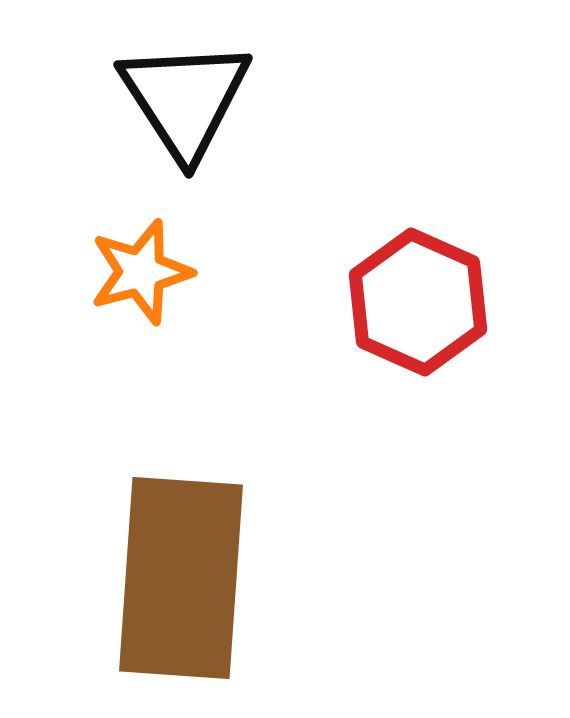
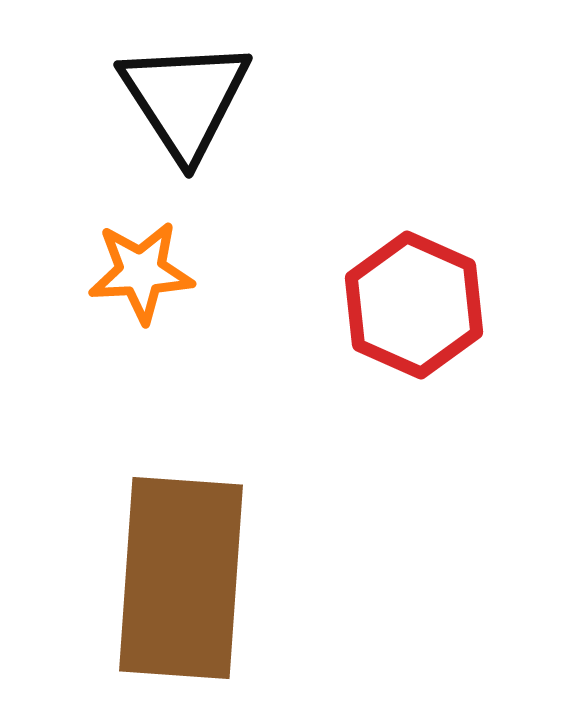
orange star: rotated 12 degrees clockwise
red hexagon: moved 4 px left, 3 px down
